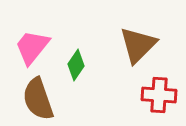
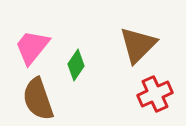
red cross: moved 4 px left, 1 px up; rotated 28 degrees counterclockwise
